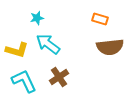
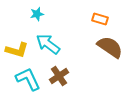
cyan star: moved 4 px up
brown semicircle: rotated 140 degrees counterclockwise
brown cross: moved 1 px up
cyan L-shape: moved 4 px right, 2 px up
